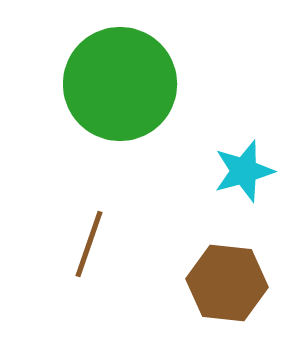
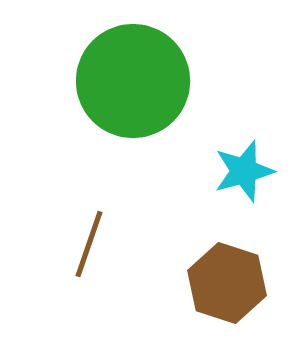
green circle: moved 13 px right, 3 px up
brown hexagon: rotated 12 degrees clockwise
